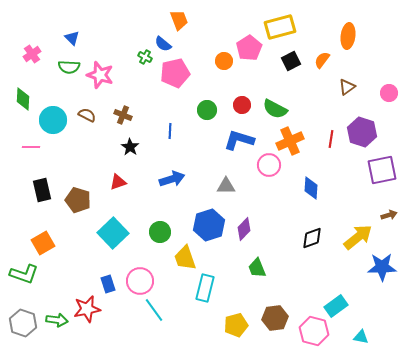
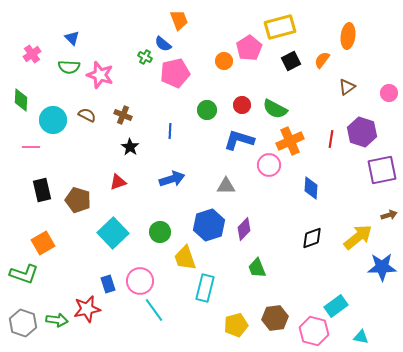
green diamond at (23, 99): moved 2 px left, 1 px down
